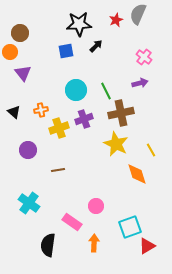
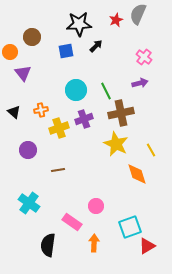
brown circle: moved 12 px right, 4 px down
